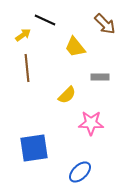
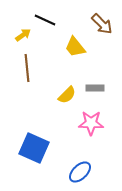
brown arrow: moved 3 px left
gray rectangle: moved 5 px left, 11 px down
blue square: rotated 32 degrees clockwise
